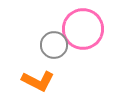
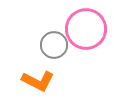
pink circle: moved 3 px right
